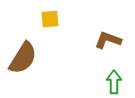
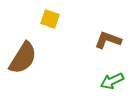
yellow square: rotated 24 degrees clockwise
green arrow: moved 2 px left, 1 px up; rotated 115 degrees counterclockwise
